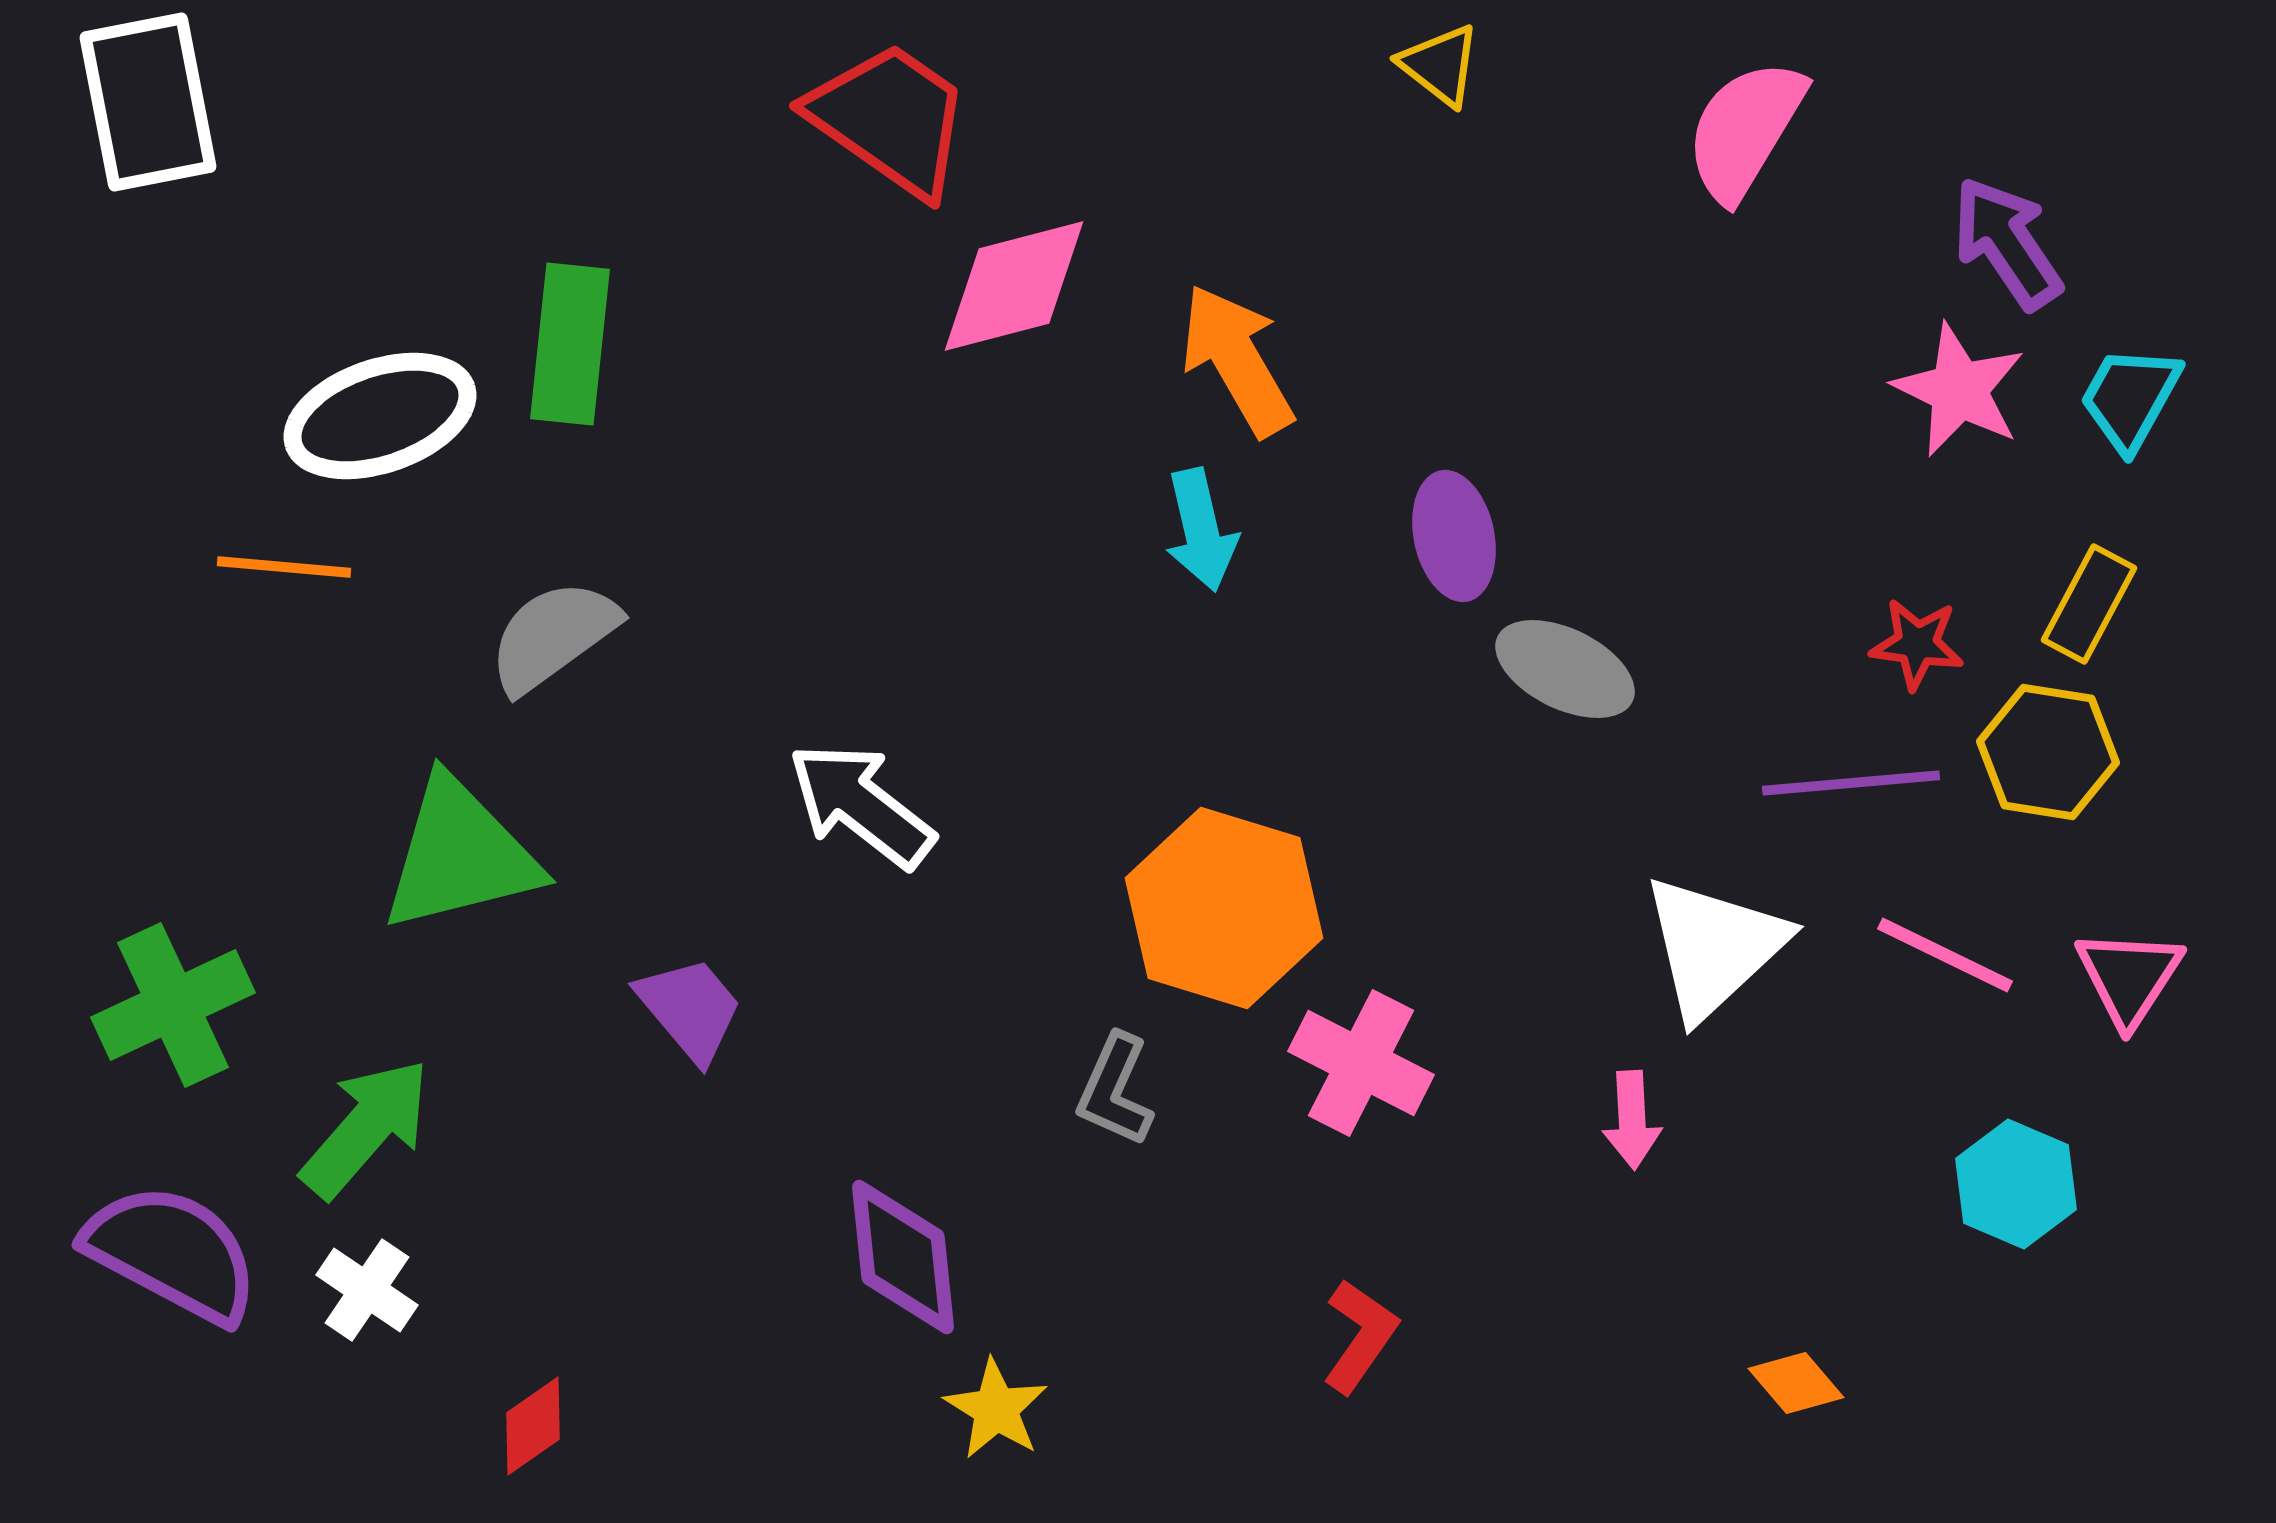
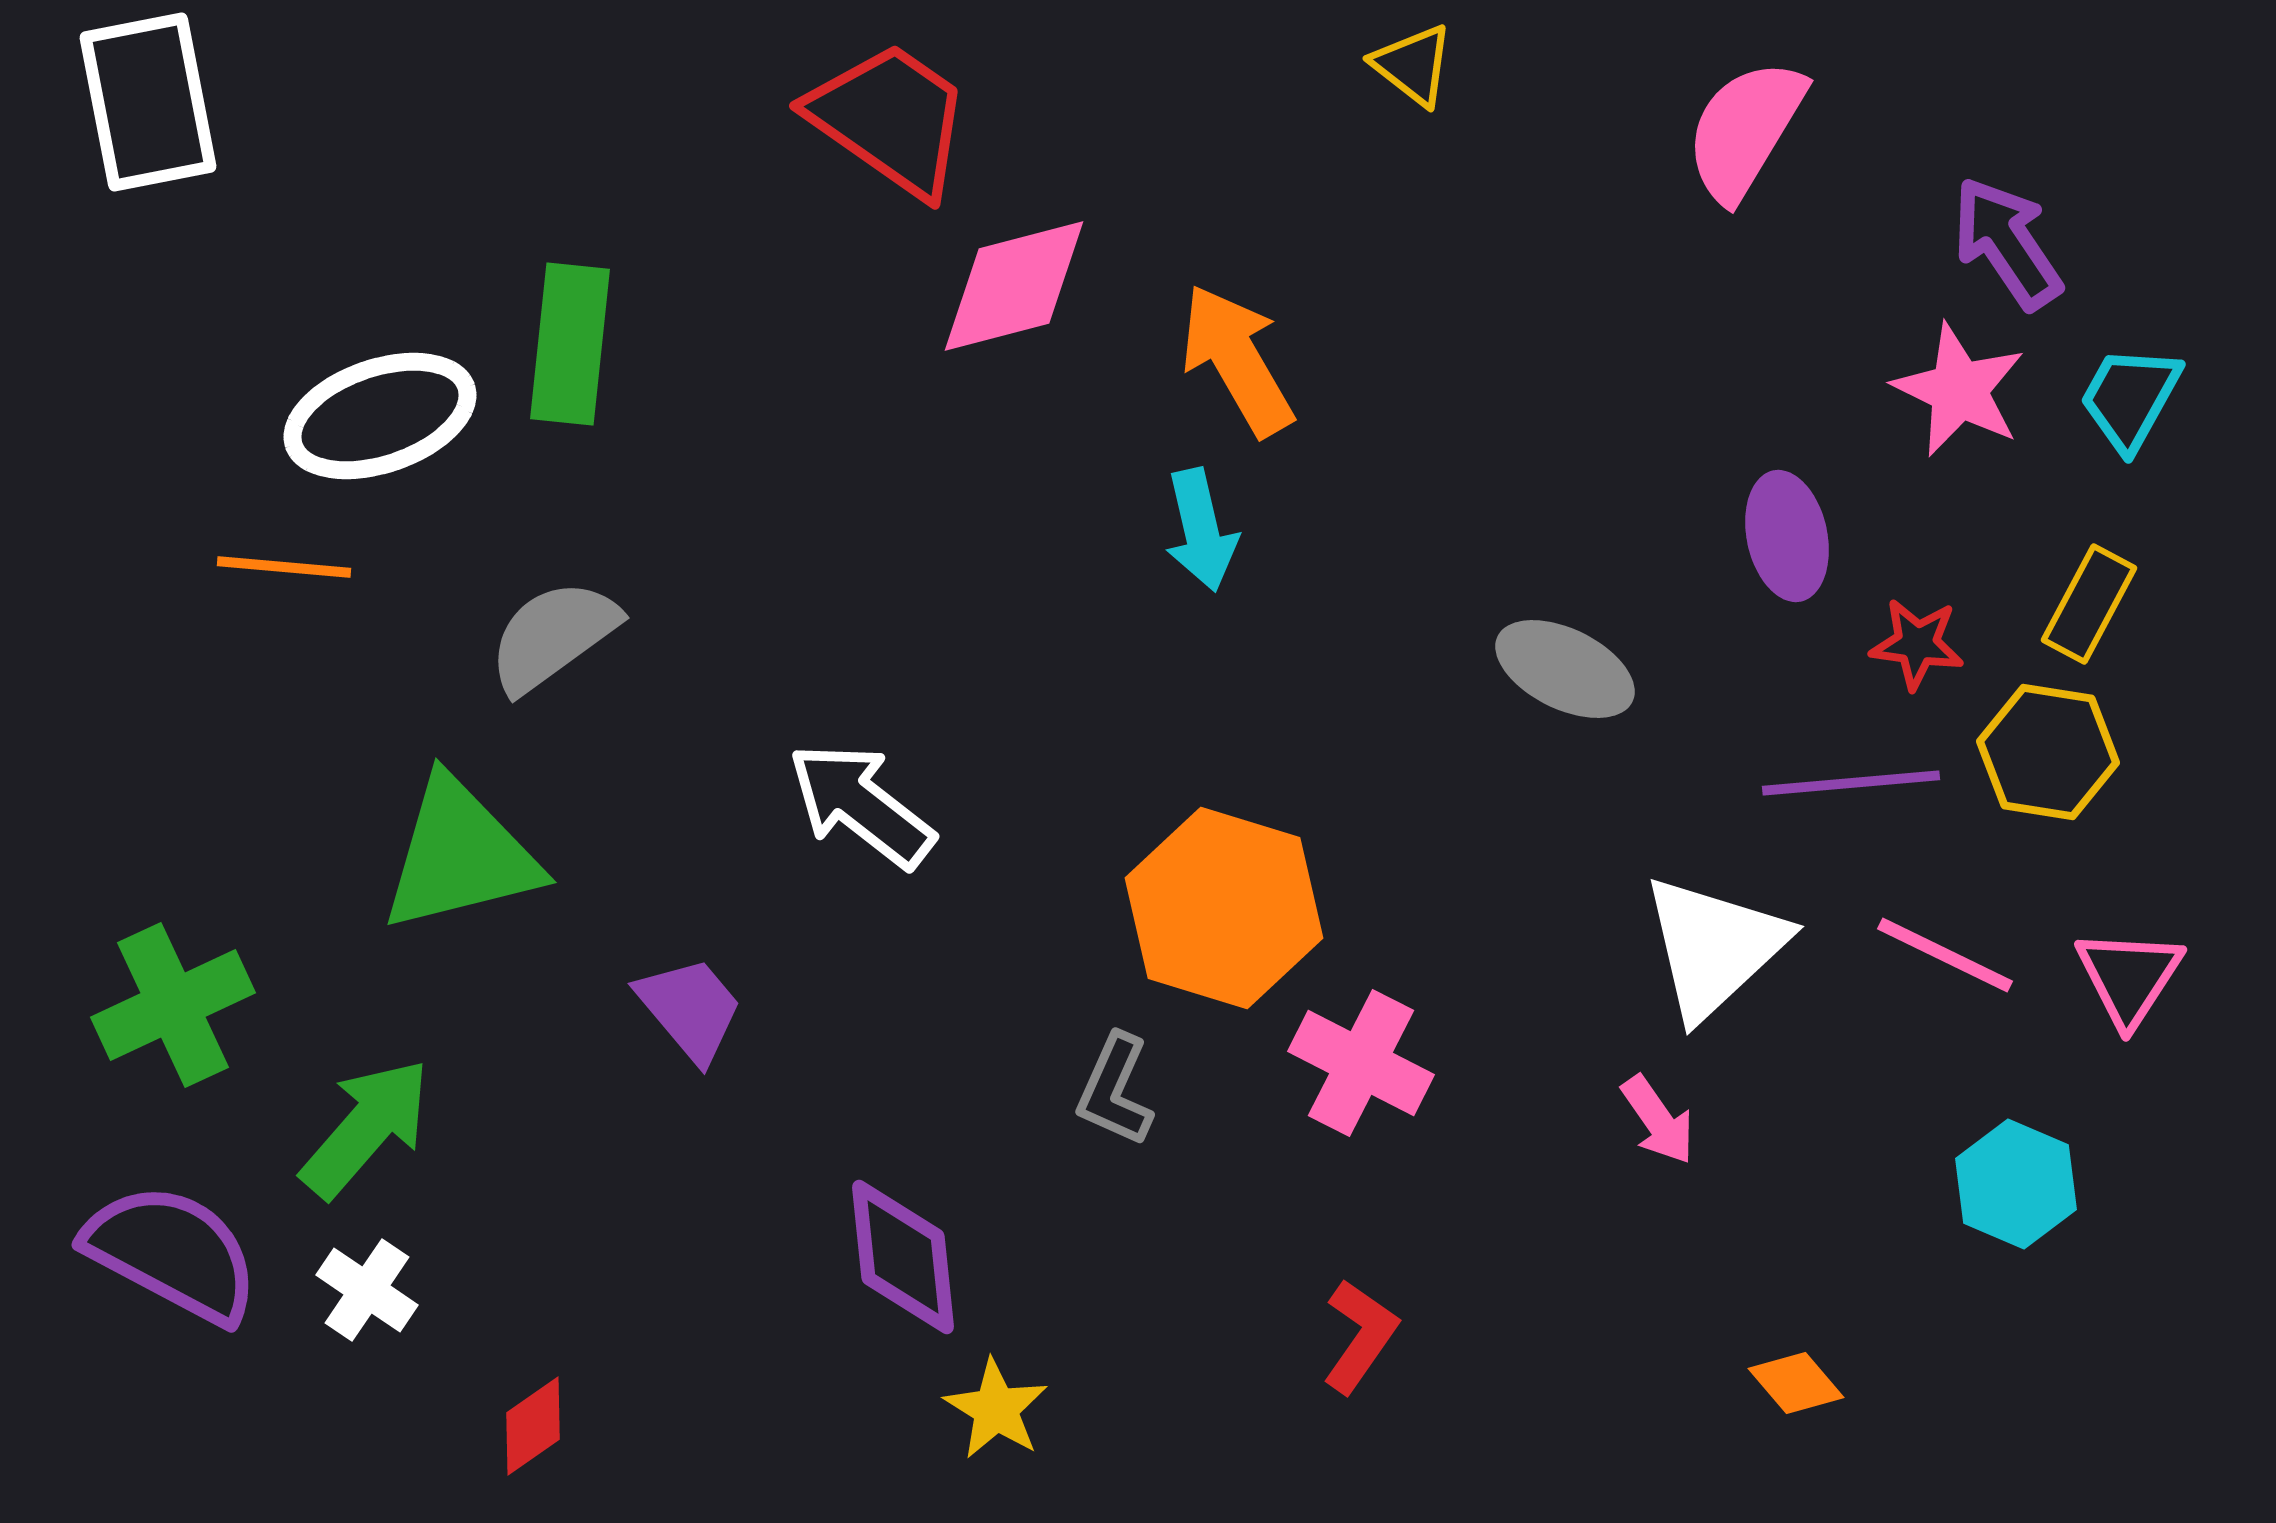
yellow triangle: moved 27 px left
purple ellipse: moved 333 px right
pink arrow: moved 26 px right; rotated 32 degrees counterclockwise
